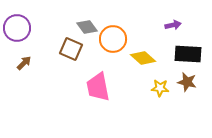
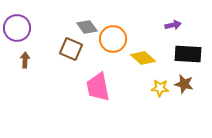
brown arrow: moved 1 px right, 3 px up; rotated 42 degrees counterclockwise
brown star: moved 3 px left, 2 px down
